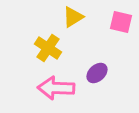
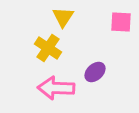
yellow triangle: moved 10 px left; rotated 25 degrees counterclockwise
pink square: rotated 10 degrees counterclockwise
purple ellipse: moved 2 px left, 1 px up
